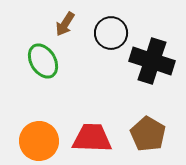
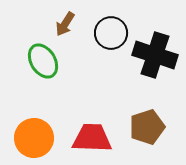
black cross: moved 3 px right, 6 px up
brown pentagon: moved 1 px left, 7 px up; rotated 24 degrees clockwise
orange circle: moved 5 px left, 3 px up
